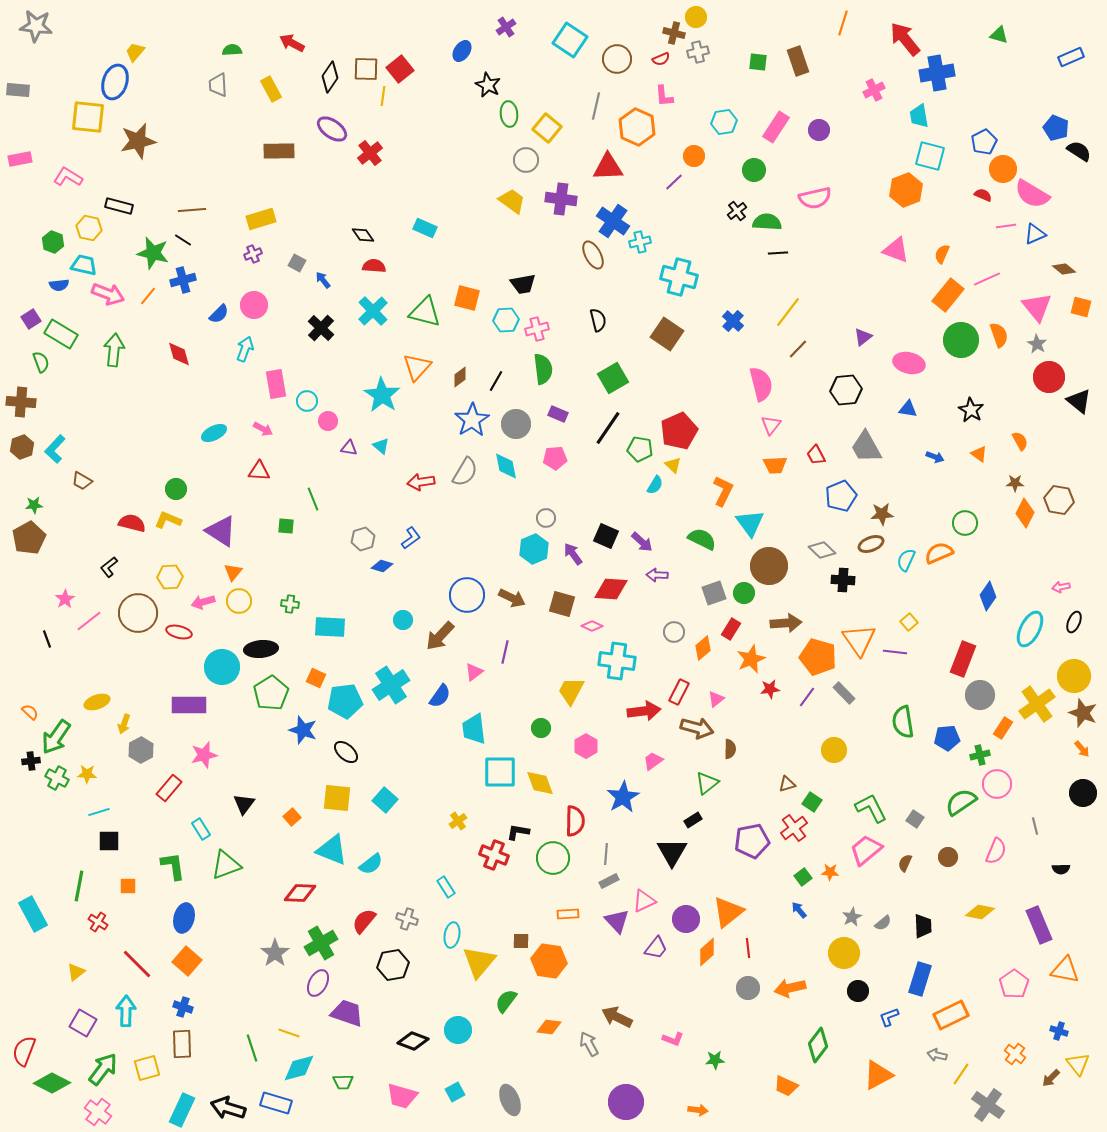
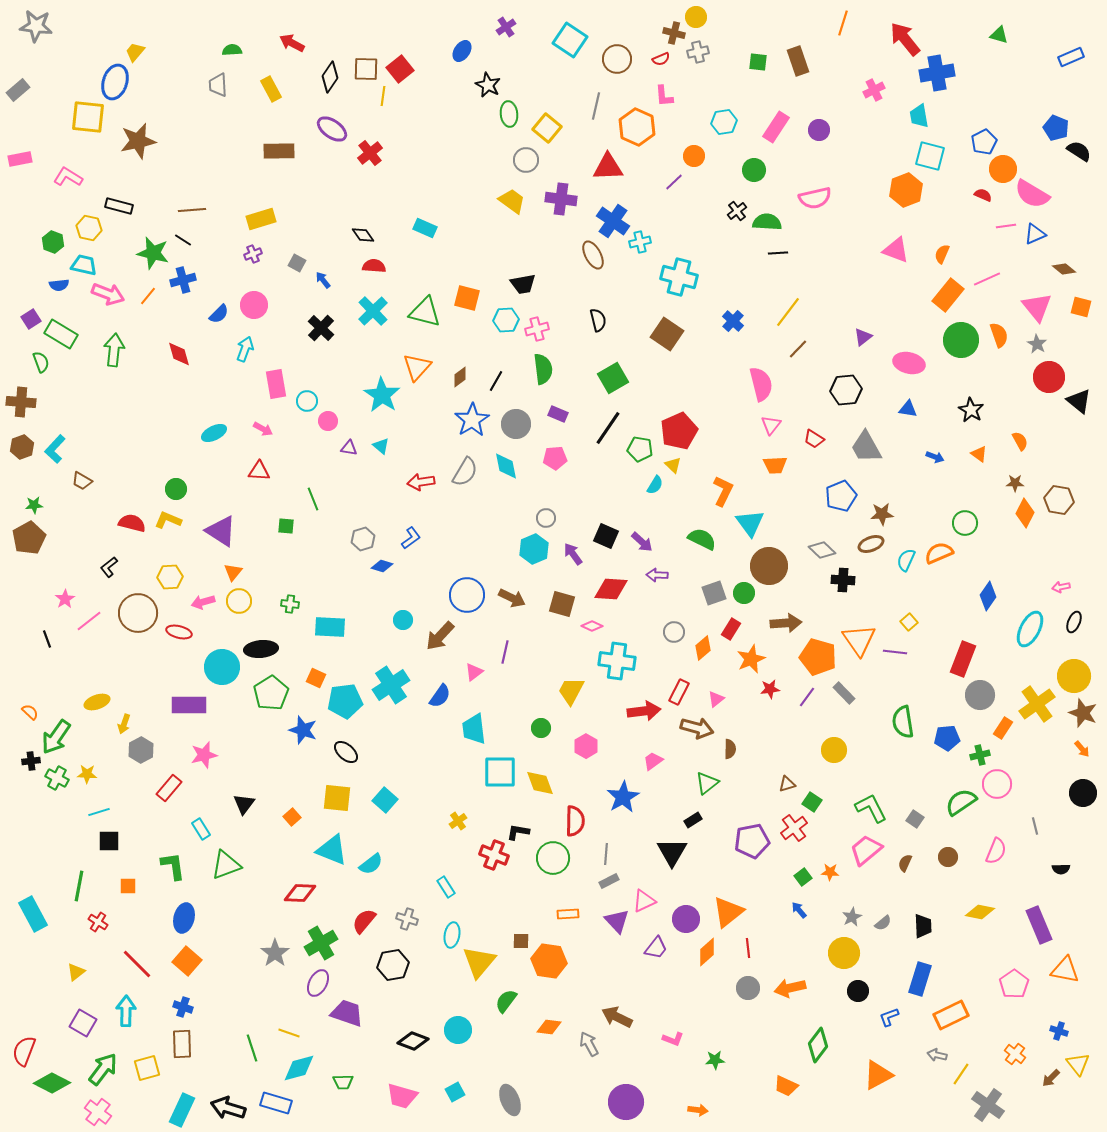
gray rectangle at (18, 90): rotated 45 degrees counterclockwise
red trapezoid at (816, 455): moved 2 px left, 16 px up; rotated 30 degrees counterclockwise
